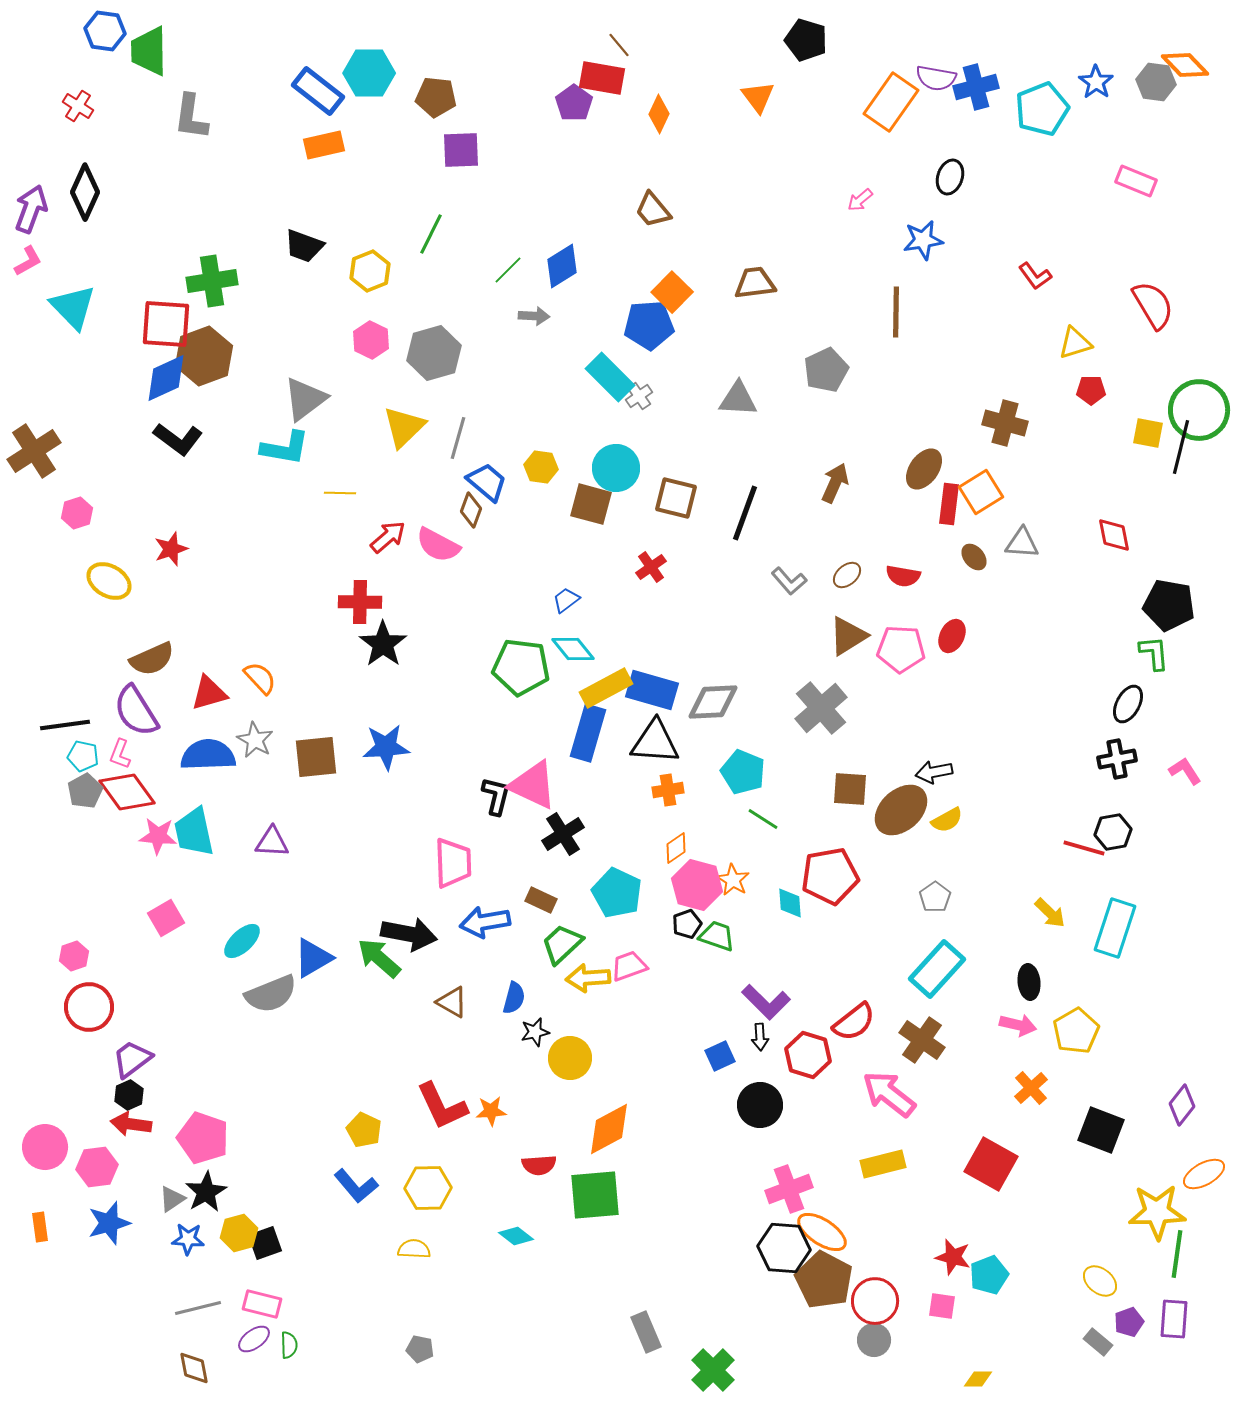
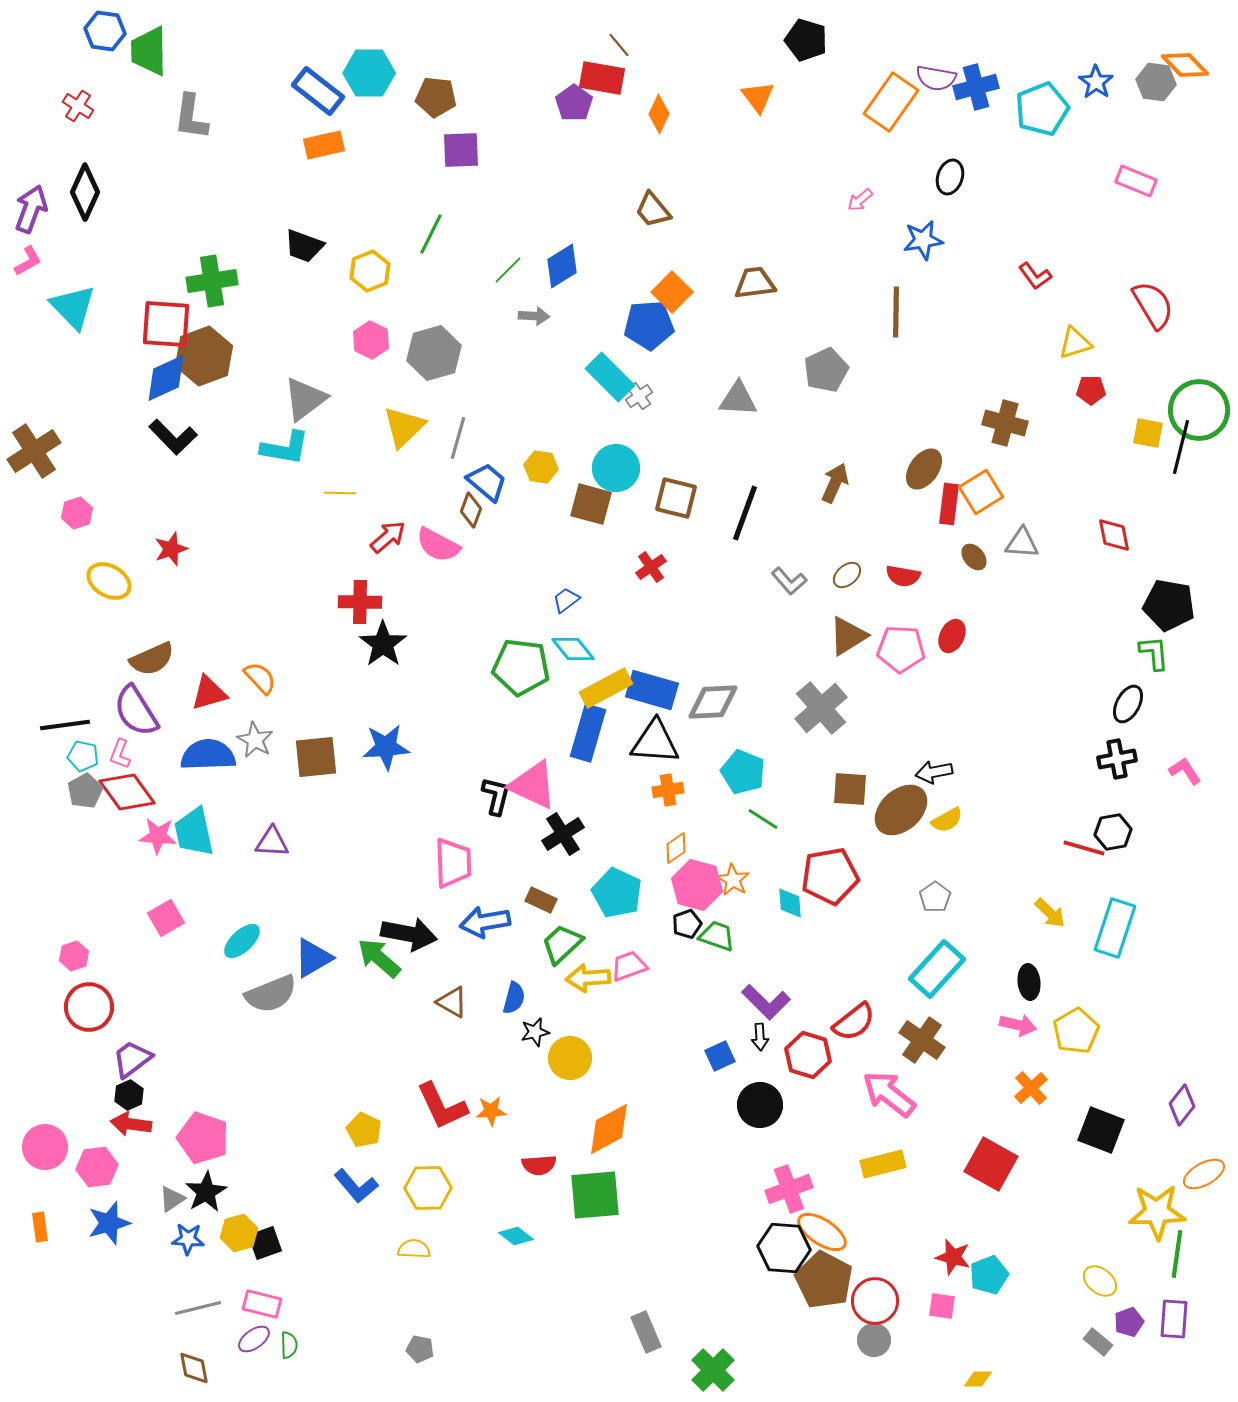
black L-shape at (178, 439): moved 5 px left, 2 px up; rotated 9 degrees clockwise
